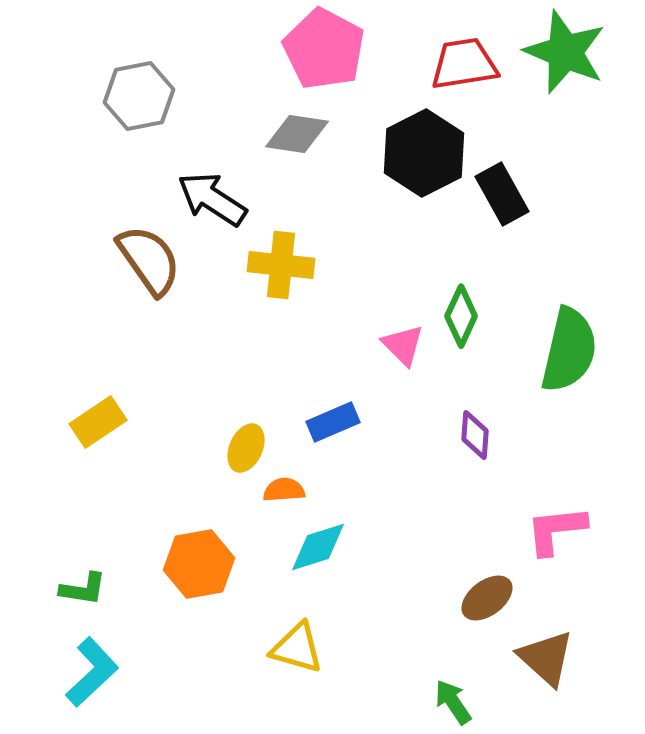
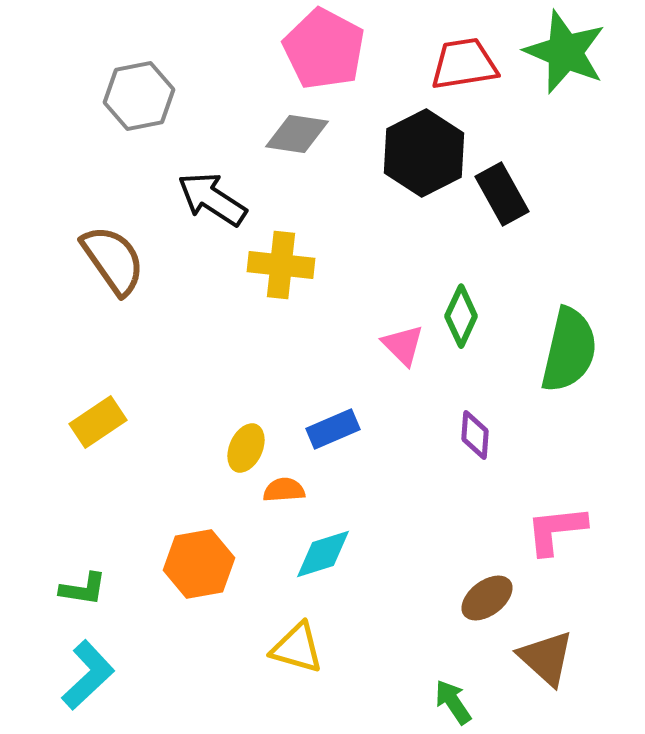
brown semicircle: moved 36 px left
blue rectangle: moved 7 px down
cyan diamond: moved 5 px right, 7 px down
cyan L-shape: moved 4 px left, 3 px down
